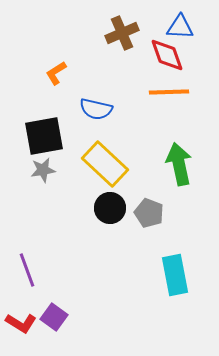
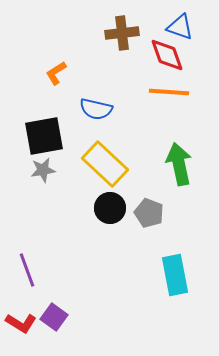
blue triangle: rotated 16 degrees clockwise
brown cross: rotated 16 degrees clockwise
orange line: rotated 6 degrees clockwise
